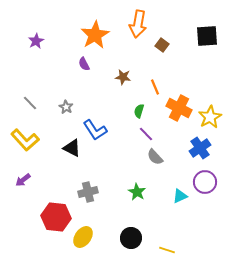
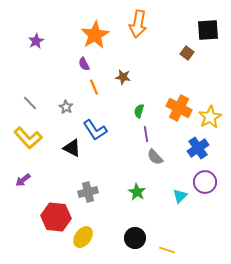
black square: moved 1 px right, 6 px up
brown square: moved 25 px right, 8 px down
orange line: moved 61 px left
purple line: rotated 35 degrees clockwise
yellow L-shape: moved 3 px right, 2 px up
blue cross: moved 2 px left
cyan triangle: rotated 21 degrees counterclockwise
black circle: moved 4 px right
